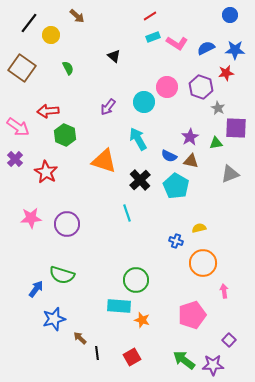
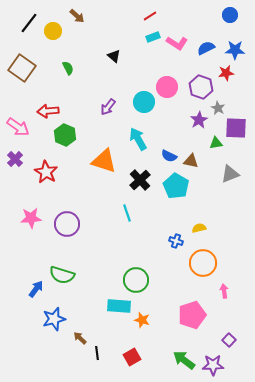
yellow circle at (51, 35): moved 2 px right, 4 px up
purple star at (190, 137): moved 9 px right, 17 px up
